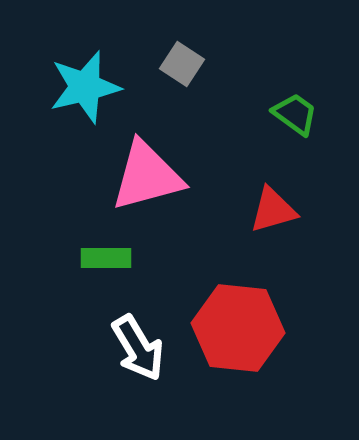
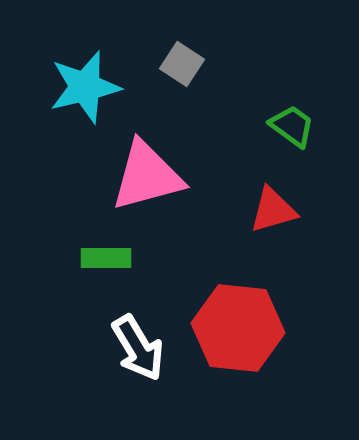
green trapezoid: moved 3 px left, 12 px down
